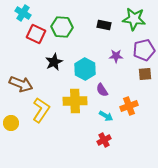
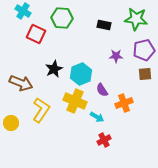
cyan cross: moved 2 px up
green star: moved 2 px right
green hexagon: moved 9 px up
black star: moved 7 px down
cyan hexagon: moved 4 px left, 5 px down; rotated 10 degrees clockwise
brown arrow: moved 1 px up
yellow cross: rotated 25 degrees clockwise
orange cross: moved 5 px left, 3 px up
cyan arrow: moved 9 px left, 1 px down
